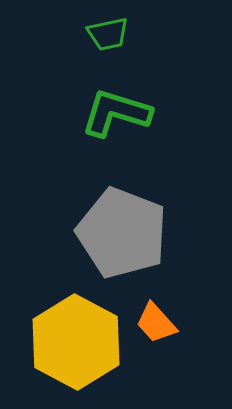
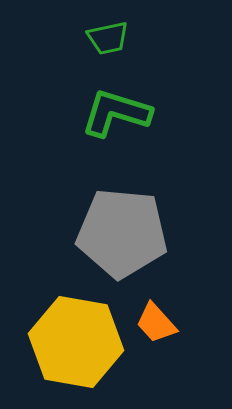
green trapezoid: moved 4 px down
gray pentagon: rotated 16 degrees counterclockwise
yellow hexagon: rotated 18 degrees counterclockwise
